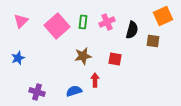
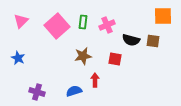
orange square: rotated 24 degrees clockwise
pink cross: moved 3 px down
black semicircle: moved 1 px left, 10 px down; rotated 90 degrees clockwise
blue star: rotated 24 degrees counterclockwise
